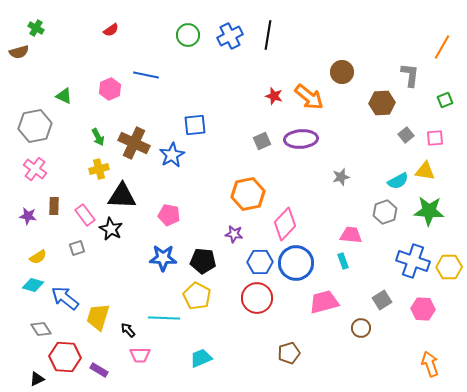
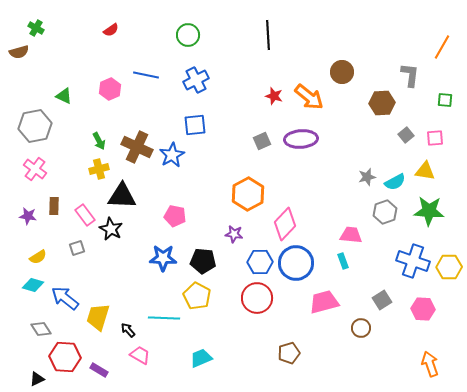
black line at (268, 35): rotated 12 degrees counterclockwise
blue cross at (230, 36): moved 34 px left, 44 px down
green square at (445, 100): rotated 28 degrees clockwise
green arrow at (98, 137): moved 1 px right, 4 px down
brown cross at (134, 143): moved 3 px right, 4 px down
gray star at (341, 177): moved 26 px right
cyan semicircle at (398, 181): moved 3 px left, 1 px down
orange hexagon at (248, 194): rotated 16 degrees counterclockwise
pink pentagon at (169, 215): moved 6 px right, 1 px down
pink trapezoid at (140, 355): rotated 150 degrees counterclockwise
